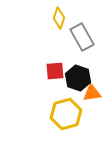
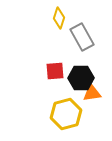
black hexagon: moved 3 px right; rotated 20 degrees counterclockwise
